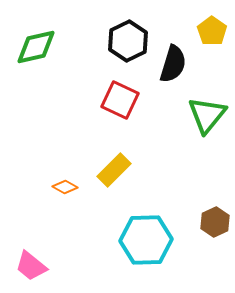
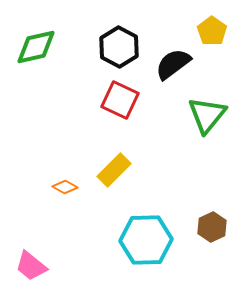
black hexagon: moved 9 px left, 6 px down; rotated 6 degrees counterclockwise
black semicircle: rotated 144 degrees counterclockwise
brown hexagon: moved 3 px left, 5 px down
